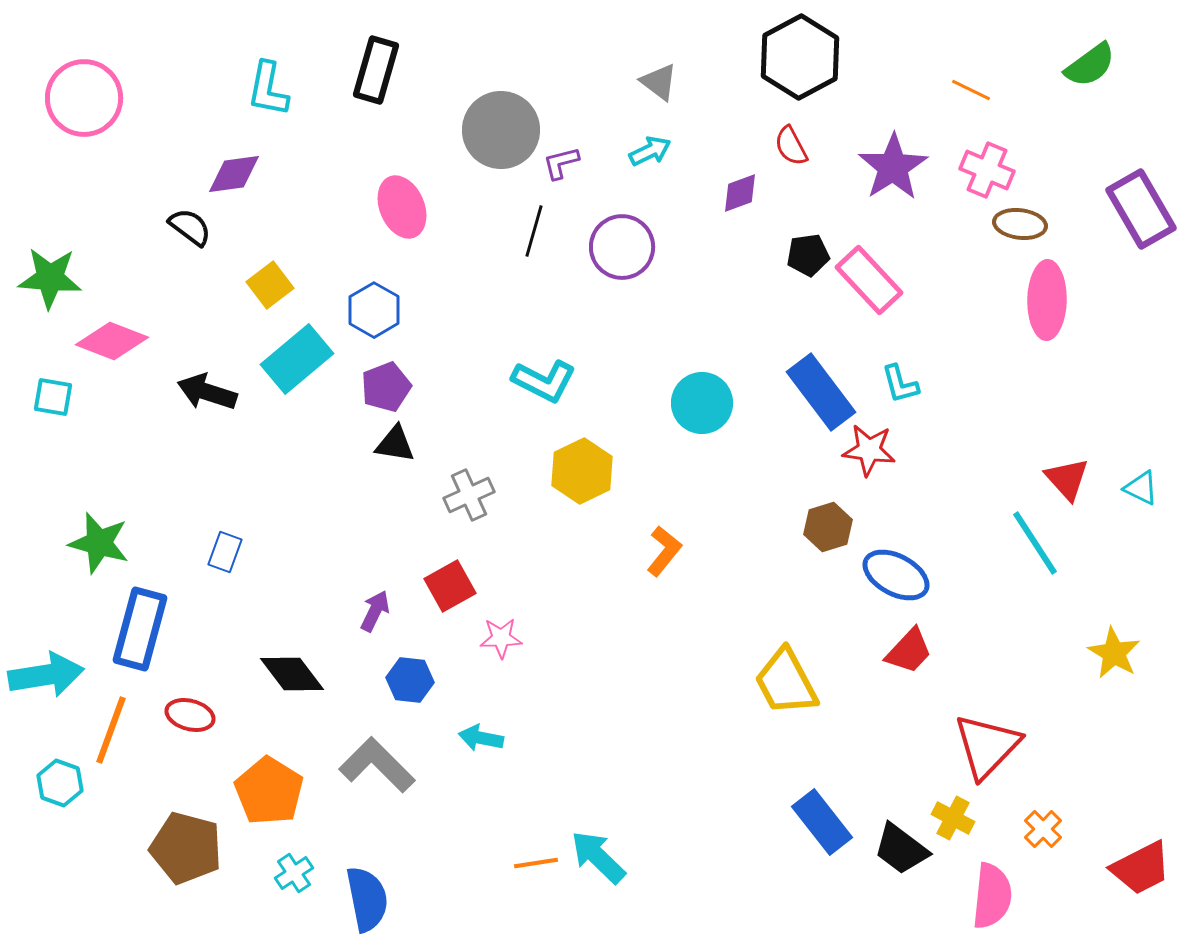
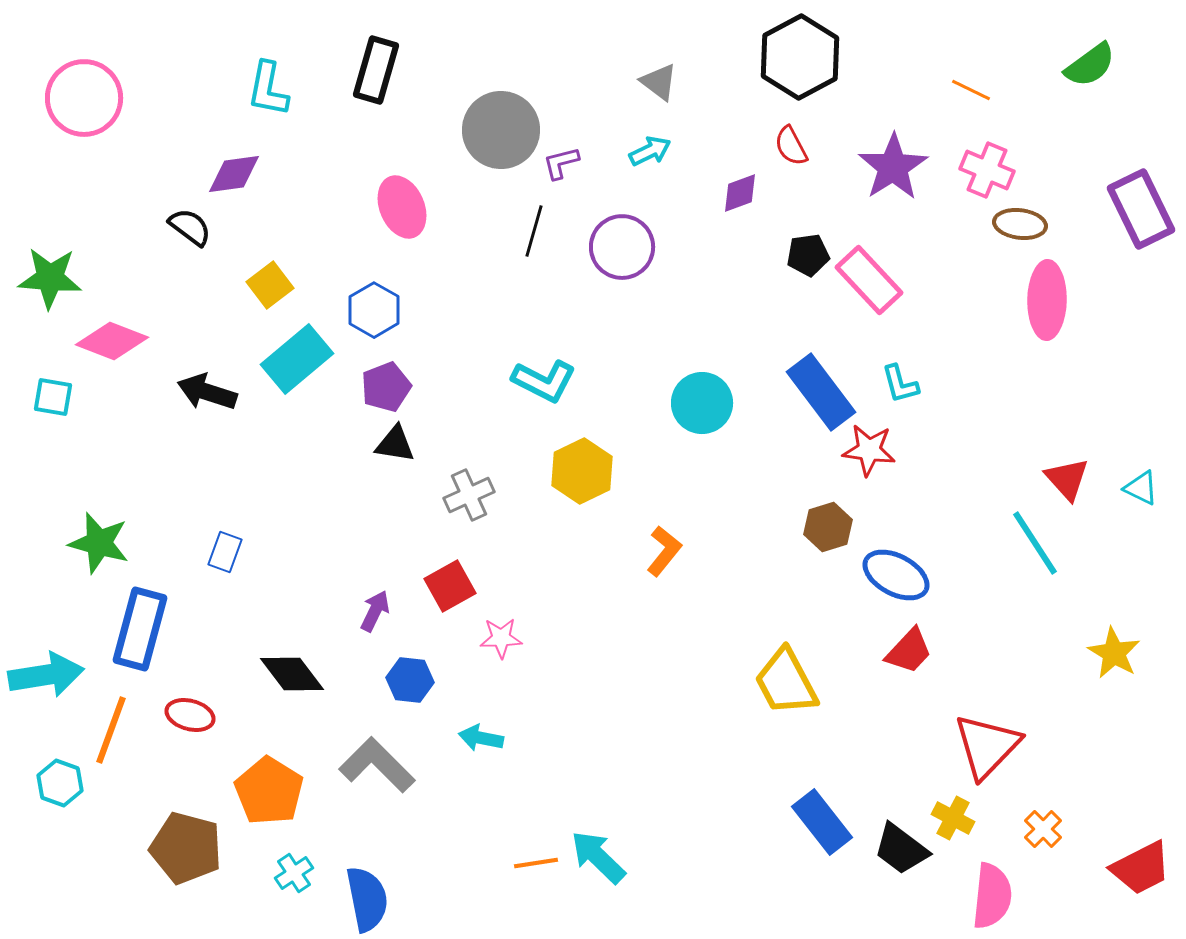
purple rectangle at (1141, 209): rotated 4 degrees clockwise
